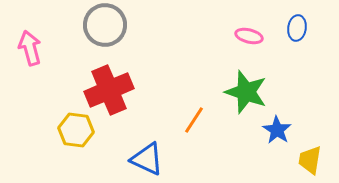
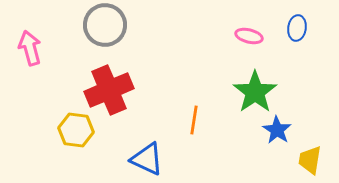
green star: moved 9 px right; rotated 18 degrees clockwise
orange line: rotated 24 degrees counterclockwise
